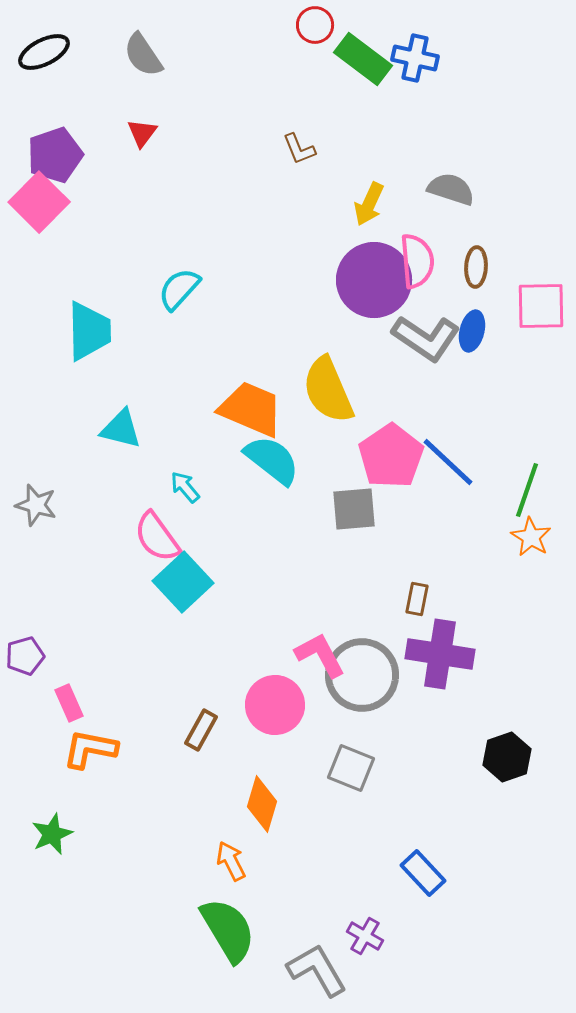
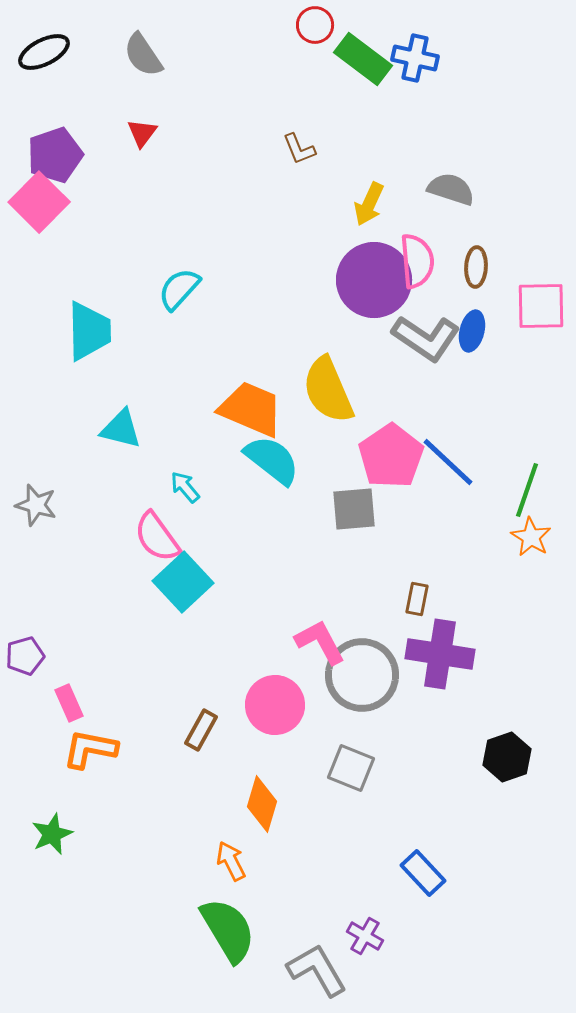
pink L-shape at (320, 655): moved 13 px up
